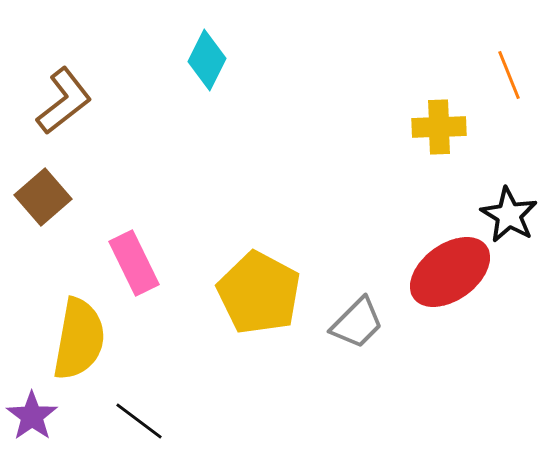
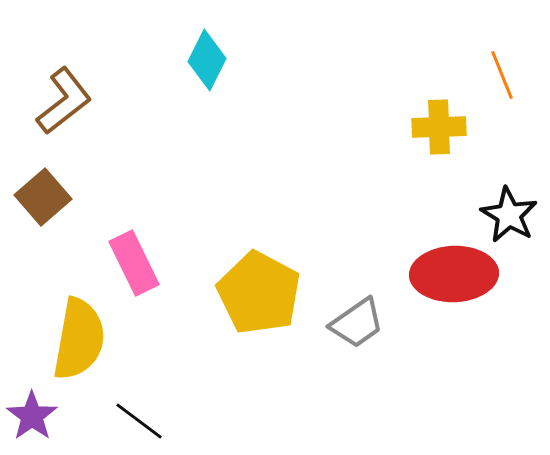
orange line: moved 7 px left
red ellipse: moved 4 px right, 2 px down; rotated 34 degrees clockwise
gray trapezoid: rotated 10 degrees clockwise
